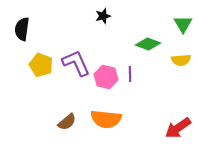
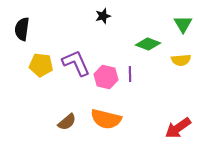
yellow pentagon: rotated 15 degrees counterclockwise
orange semicircle: rotated 8 degrees clockwise
